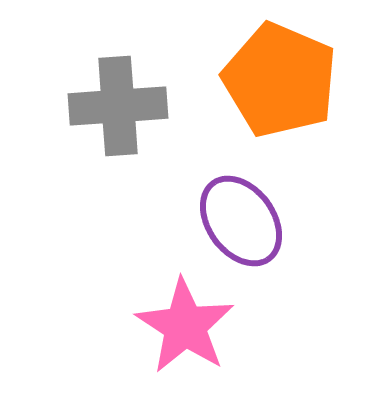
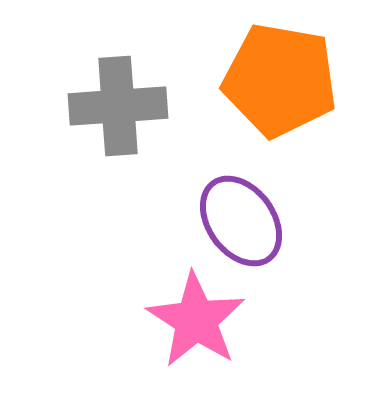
orange pentagon: rotated 13 degrees counterclockwise
pink star: moved 11 px right, 6 px up
